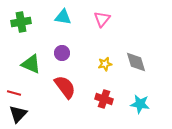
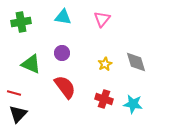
yellow star: rotated 16 degrees counterclockwise
cyan star: moved 7 px left
